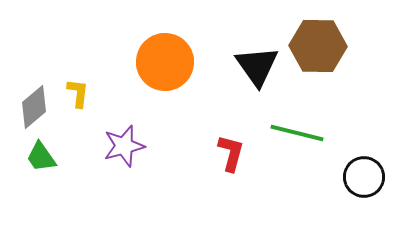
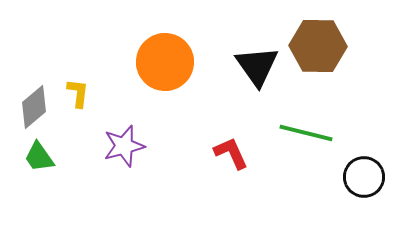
green line: moved 9 px right
red L-shape: rotated 39 degrees counterclockwise
green trapezoid: moved 2 px left
